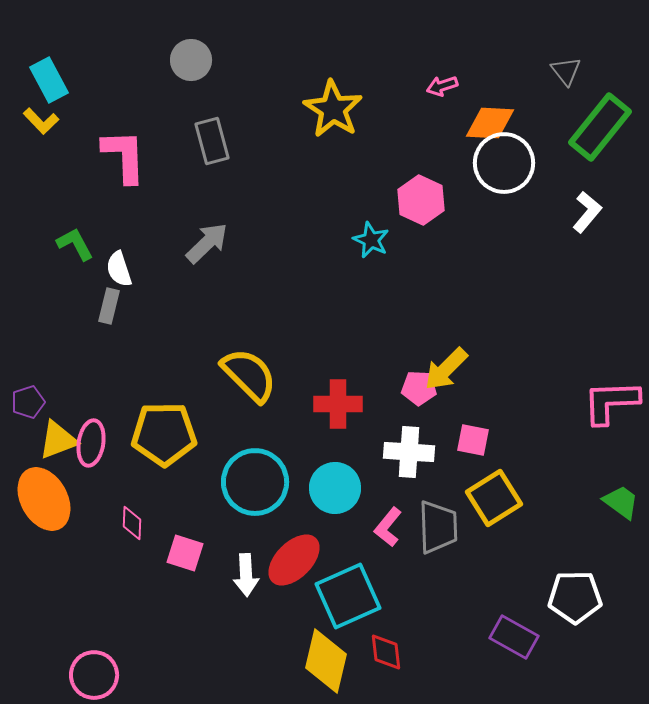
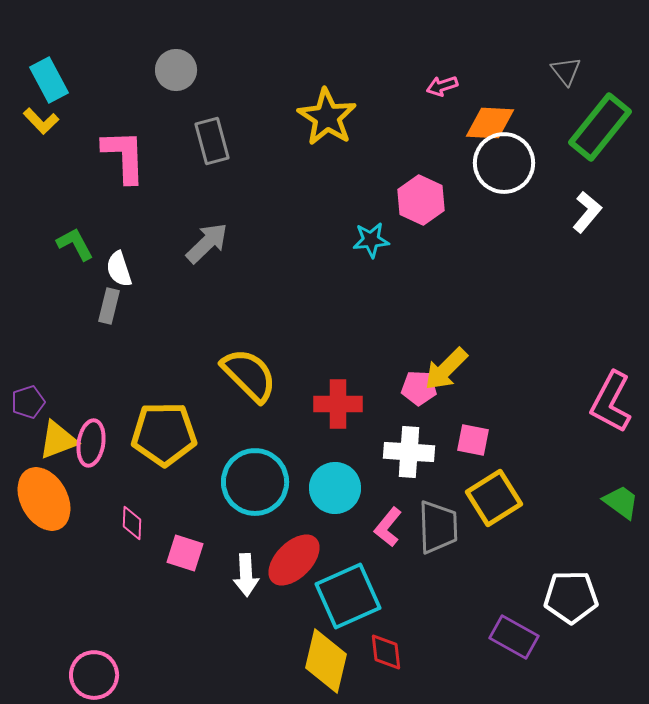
gray circle at (191, 60): moved 15 px left, 10 px down
yellow star at (333, 109): moved 6 px left, 8 px down
cyan star at (371, 240): rotated 30 degrees counterclockwise
pink L-shape at (611, 402): rotated 60 degrees counterclockwise
white pentagon at (575, 597): moved 4 px left
